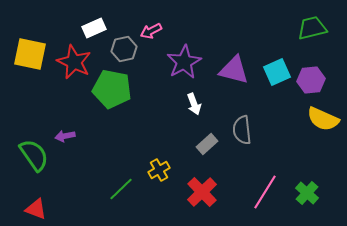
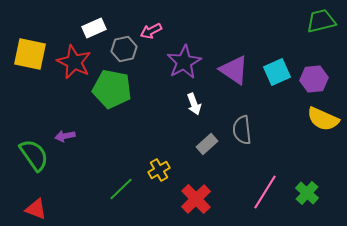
green trapezoid: moved 9 px right, 7 px up
purple triangle: rotated 20 degrees clockwise
purple hexagon: moved 3 px right, 1 px up
red cross: moved 6 px left, 7 px down
